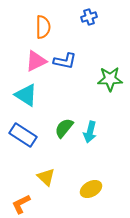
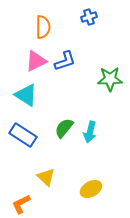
blue L-shape: rotated 30 degrees counterclockwise
